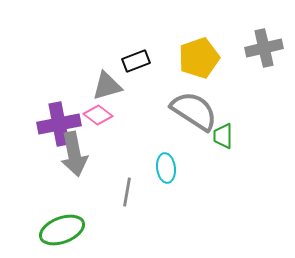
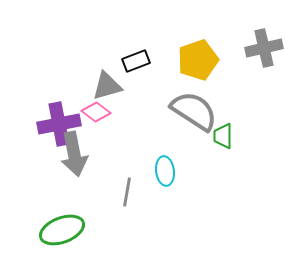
yellow pentagon: moved 1 px left, 2 px down
pink diamond: moved 2 px left, 3 px up
cyan ellipse: moved 1 px left, 3 px down
